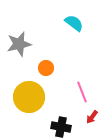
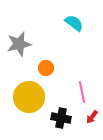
pink line: rotated 10 degrees clockwise
black cross: moved 9 px up
